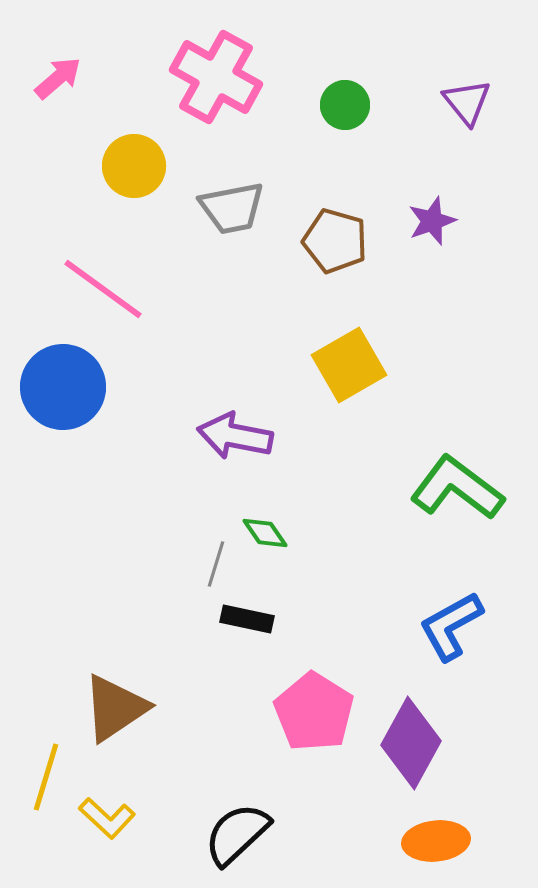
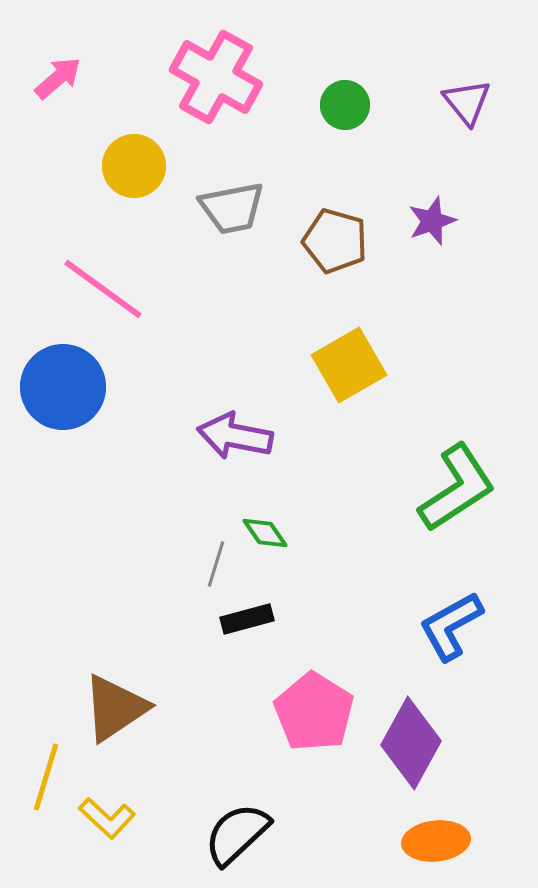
green L-shape: rotated 110 degrees clockwise
black rectangle: rotated 27 degrees counterclockwise
